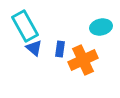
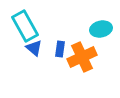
cyan ellipse: moved 2 px down
orange cross: moved 1 px left, 3 px up
